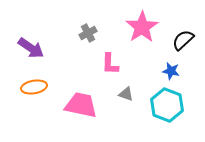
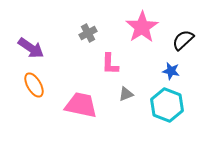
orange ellipse: moved 2 px up; rotated 70 degrees clockwise
gray triangle: rotated 42 degrees counterclockwise
